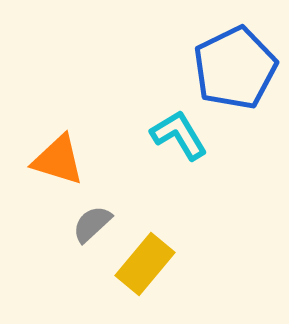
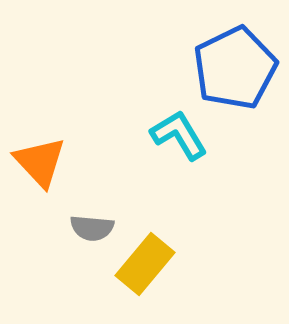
orange triangle: moved 18 px left, 2 px down; rotated 30 degrees clockwise
gray semicircle: moved 4 px down; rotated 132 degrees counterclockwise
